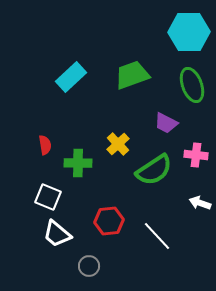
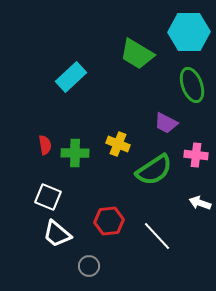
green trapezoid: moved 5 px right, 21 px up; rotated 129 degrees counterclockwise
yellow cross: rotated 25 degrees counterclockwise
green cross: moved 3 px left, 10 px up
